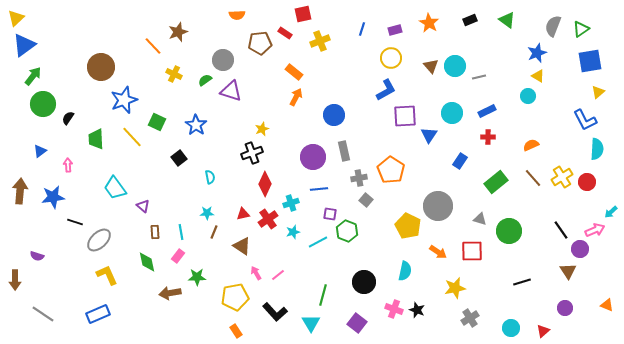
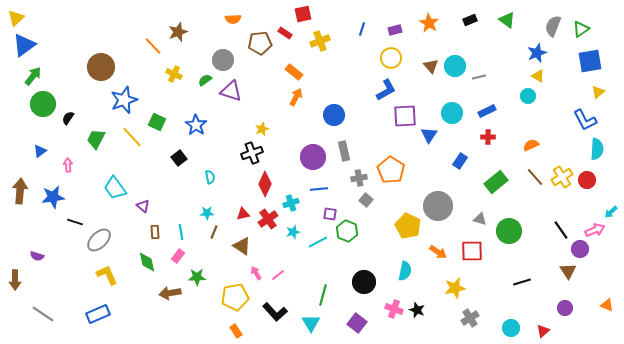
orange semicircle at (237, 15): moved 4 px left, 4 px down
green trapezoid at (96, 139): rotated 30 degrees clockwise
brown line at (533, 178): moved 2 px right, 1 px up
red circle at (587, 182): moved 2 px up
